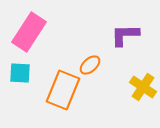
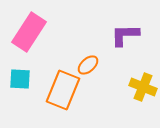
orange ellipse: moved 2 px left
cyan square: moved 6 px down
yellow cross: rotated 12 degrees counterclockwise
